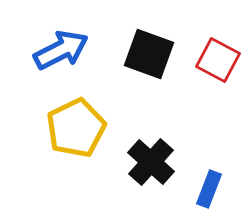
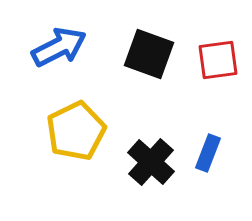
blue arrow: moved 2 px left, 3 px up
red square: rotated 36 degrees counterclockwise
yellow pentagon: moved 3 px down
blue rectangle: moved 1 px left, 36 px up
